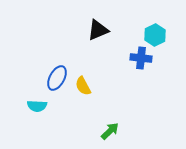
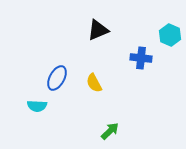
cyan hexagon: moved 15 px right; rotated 10 degrees counterclockwise
yellow semicircle: moved 11 px right, 3 px up
